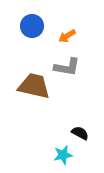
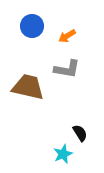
gray L-shape: moved 2 px down
brown trapezoid: moved 6 px left, 1 px down
black semicircle: rotated 30 degrees clockwise
cyan star: moved 1 px up; rotated 12 degrees counterclockwise
